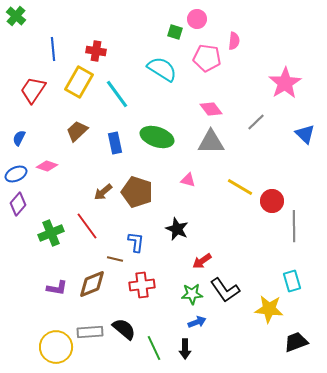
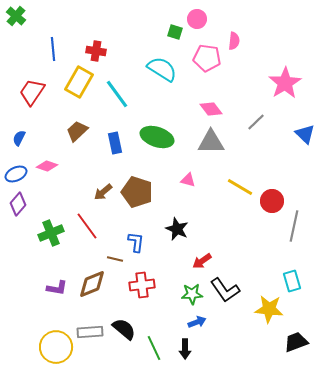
red trapezoid at (33, 90): moved 1 px left, 2 px down
gray line at (294, 226): rotated 12 degrees clockwise
